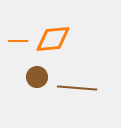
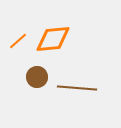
orange line: rotated 42 degrees counterclockwise
